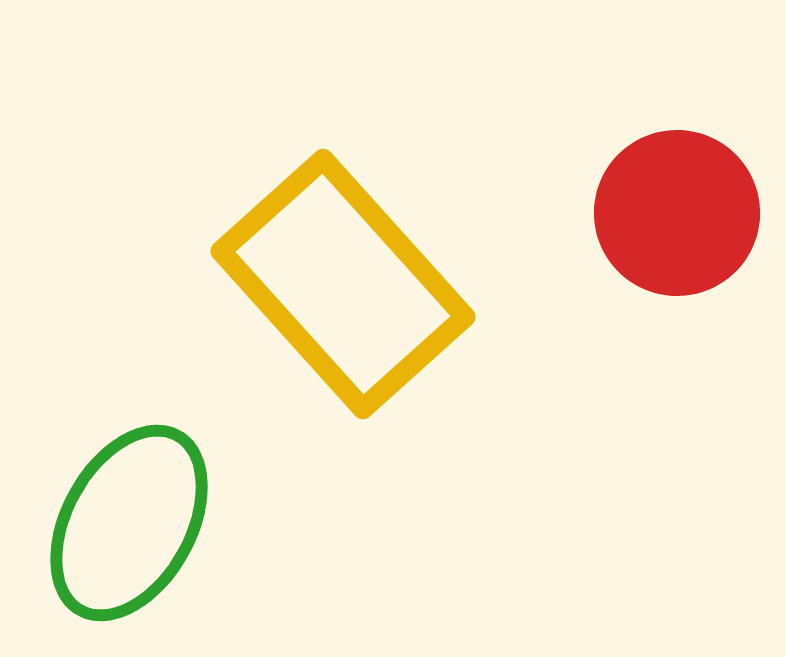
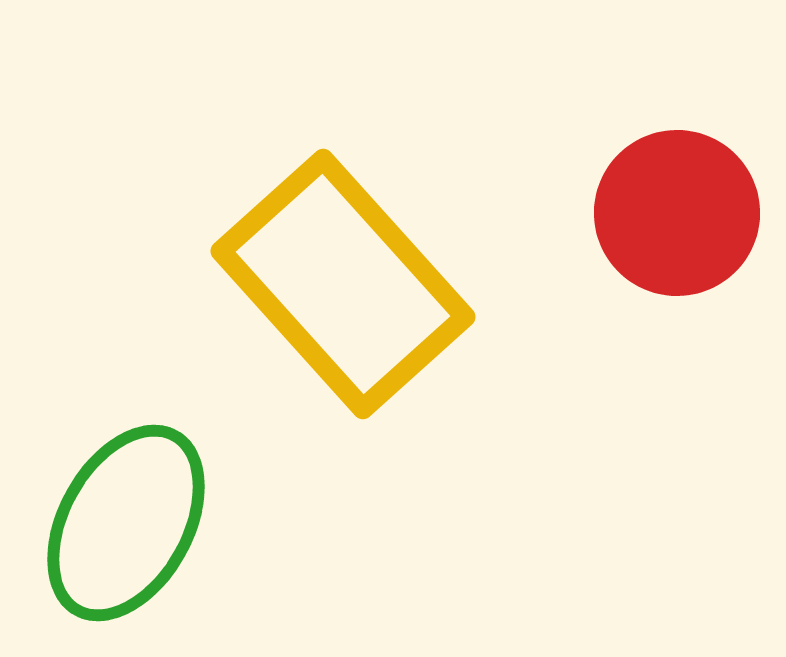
green ellipse: moved 3 px left
